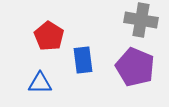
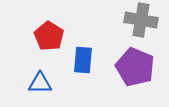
blue rectangle: rotated 12 degrees clockwise
